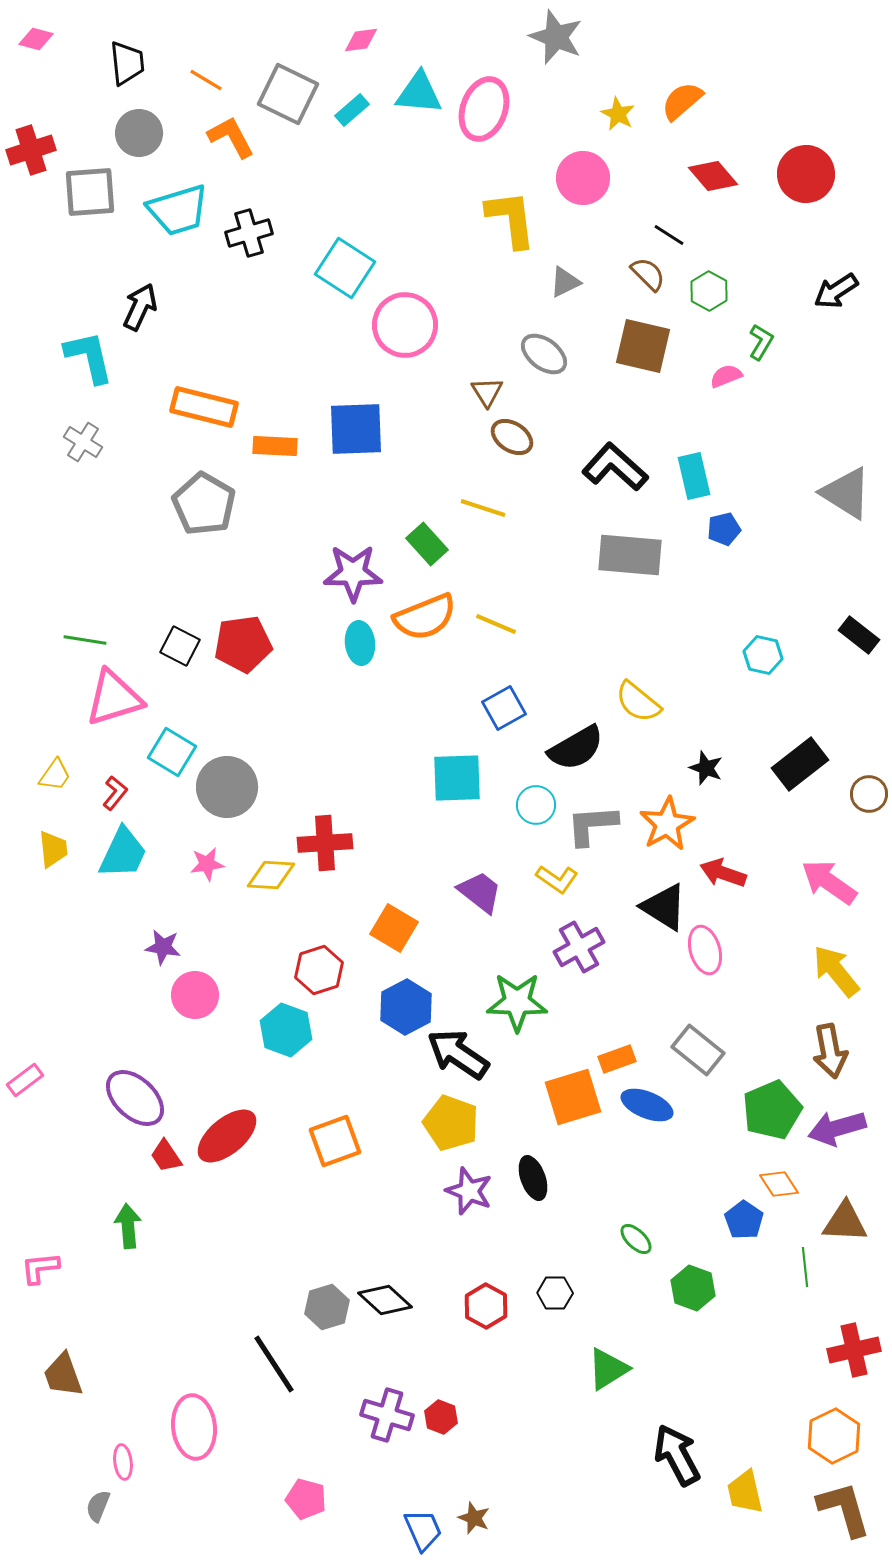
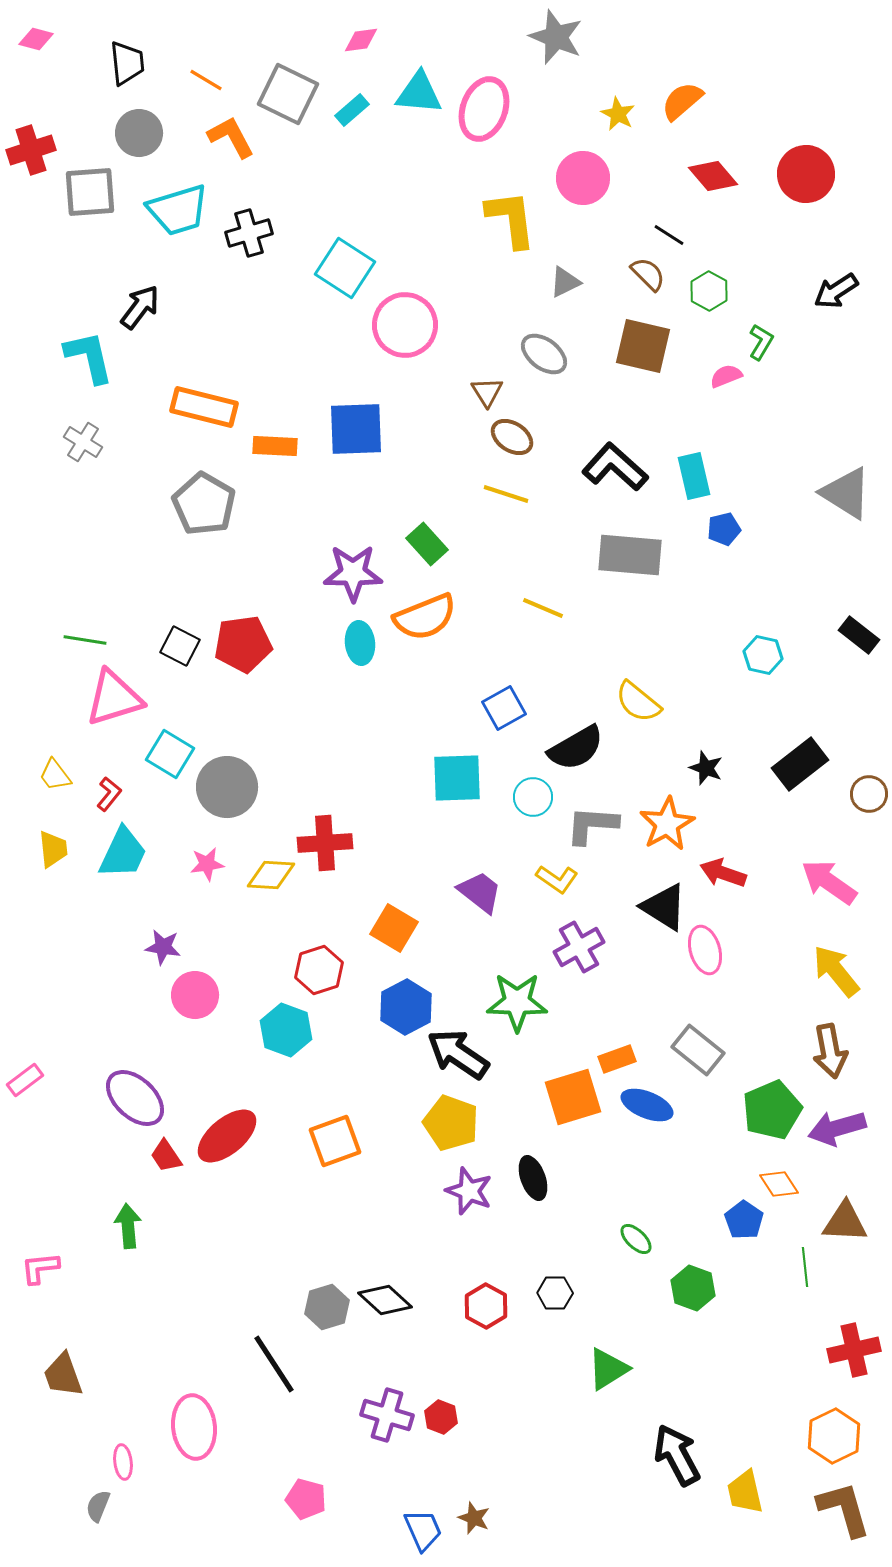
black arrow at (140, 307): rotated 12 degrees clockwise
yellow line at (483, 508): moved 23 px right, 14 px up
yellow line at (496, 624): moved 47 px right, 16 px up
cyan square at (172, 752): moved 2 px left, 2 px down
yellow trapezoid at (55, 775): rotated 108 degrees clockwise
red L-shape at (115, 793): moved 6 px left, 1 px down
cyan circle at (536, 805): moved 3 px left, 8 px up
gray L-shape at (592, 825): rotated 8 degrees clockwise
